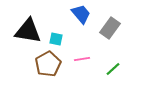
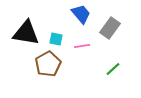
black triangle: moved 2 px left, 2 px down
pink line: moved 13 px up
